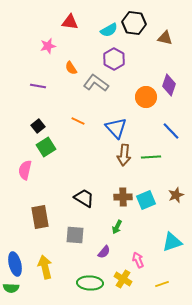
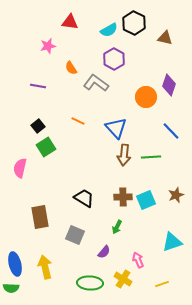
black hexagon: rotated 20 degrees clockwise
pink semicircle: moved 5 px left, 2 px up
gray square: rotated 18 degrees clockwise
